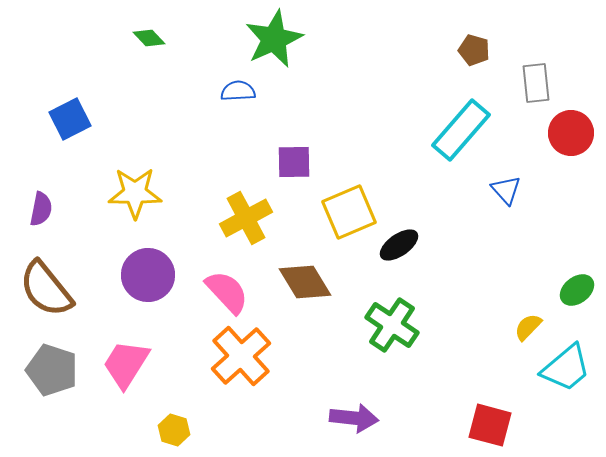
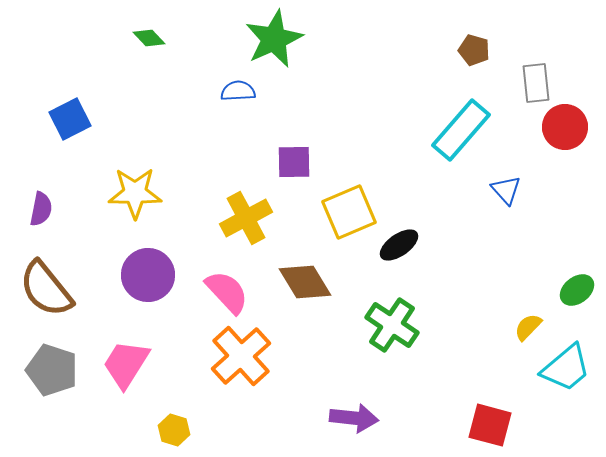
red circle: moved 6 px left, 6 px up
